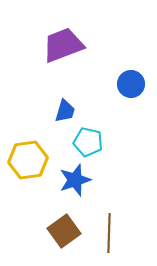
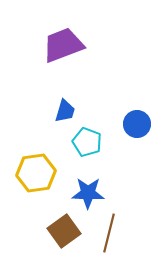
blue circle: moved 6 px right, 40 px down
cyan pentagon: moved 1 px left; rotated 8 degrees clockwise
yellow hexagon: moved 8 px right, 13 px down
blue star: moved 13 px right, 13 px down; rotated 20 degrees clockwise
brown line: rotated 12 degrees clockwise
